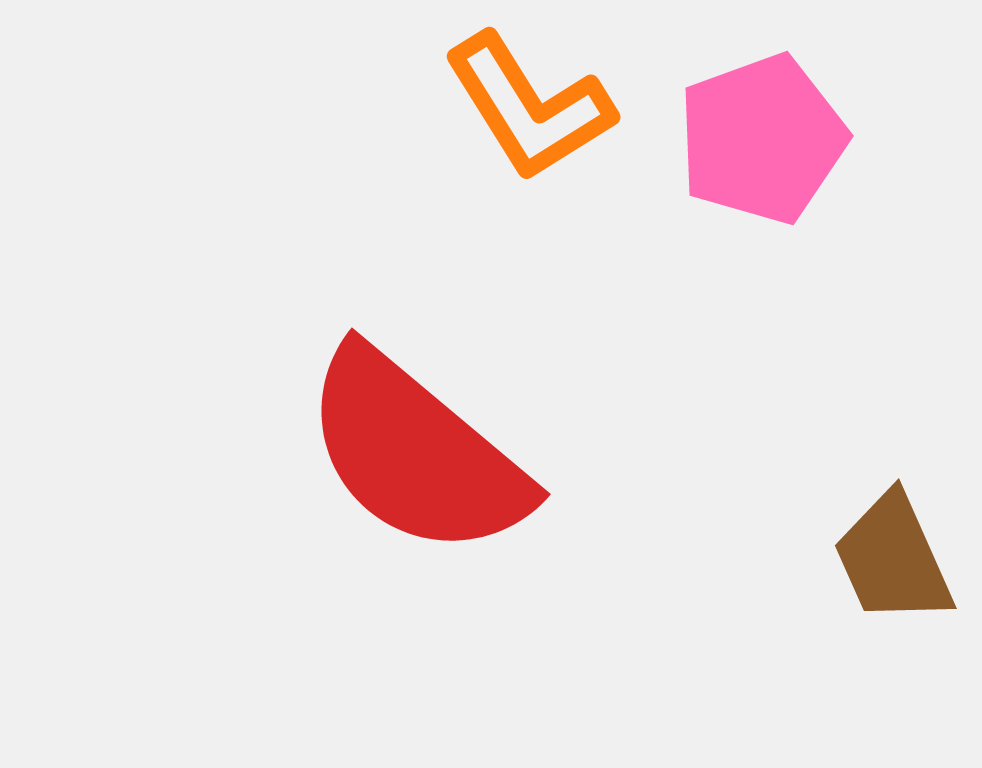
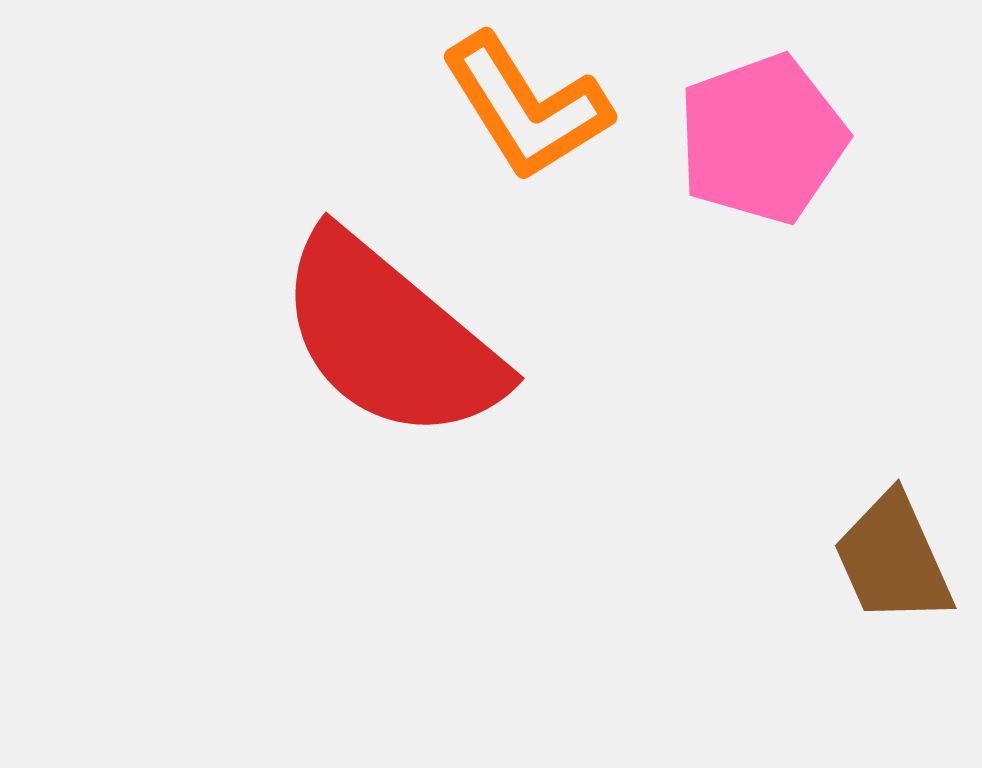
orange L-shape: moved 3 px left
red semicircle: moved 26 px left, 116 px up
